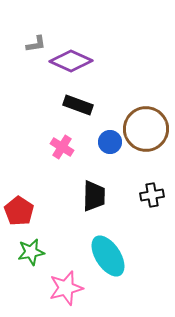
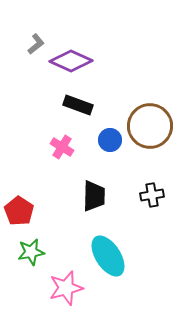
gray L-shape: rotated 30 degrees counterclockwise
brown circle: moved 4 px right, 3 px up
blue circle: moved 2 px up
